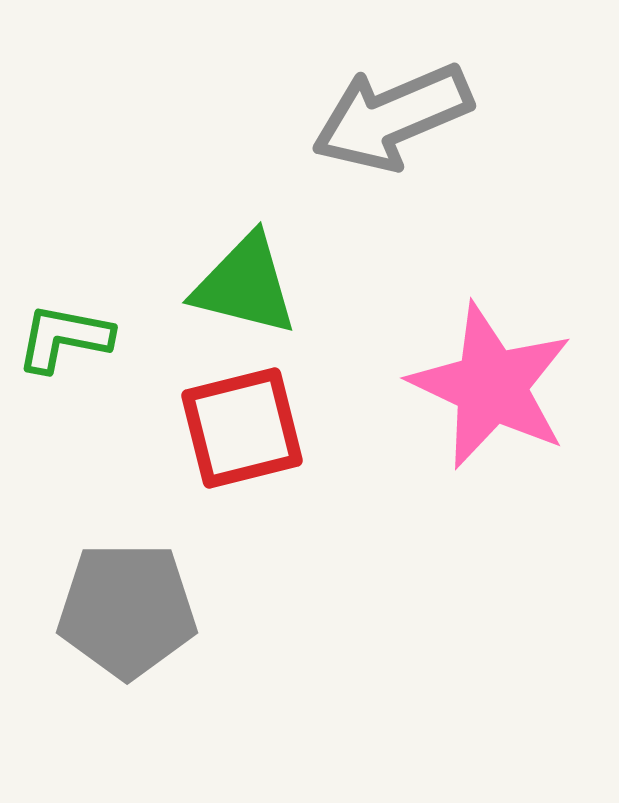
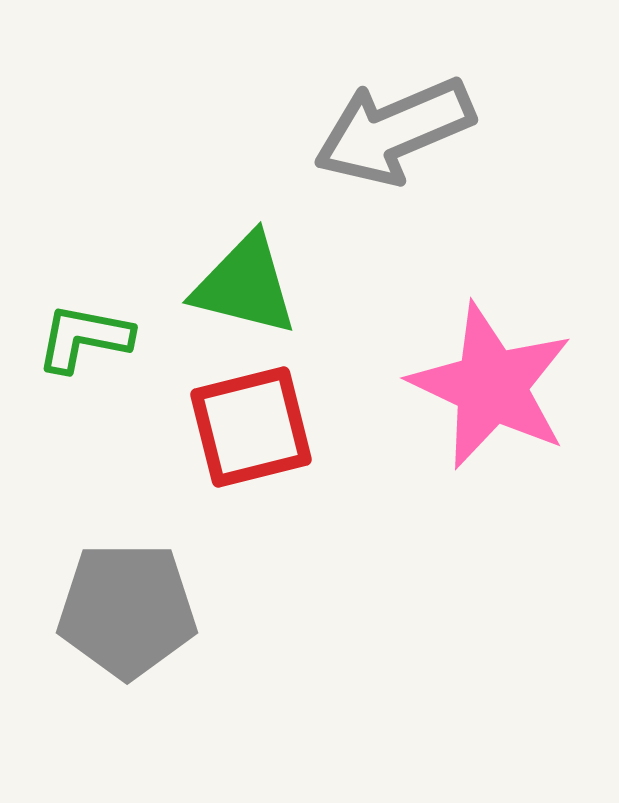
gray arrow: moved 2 px right, 14 px down
green L-shape: moved 20 px right
red square: moved 9 px right, 1 px up
